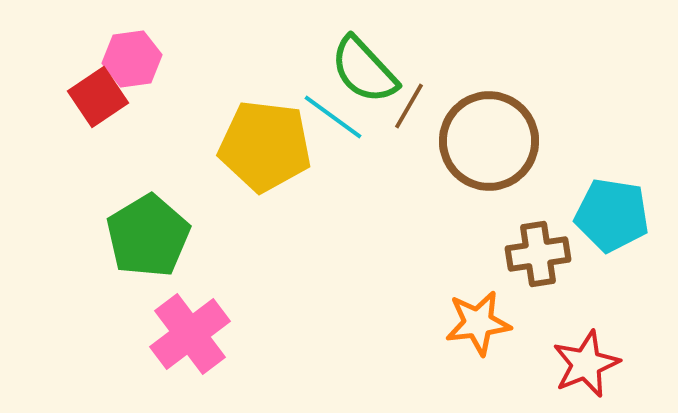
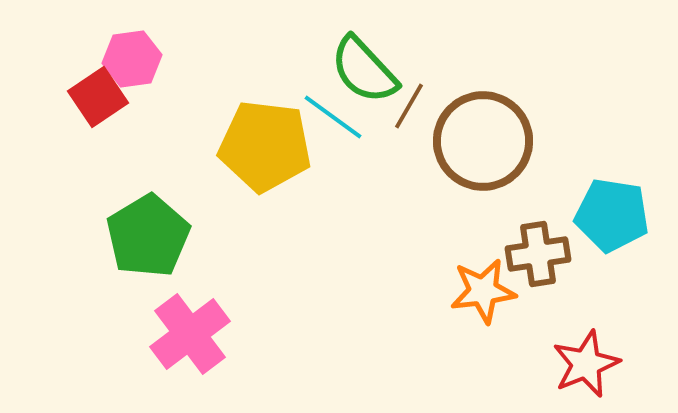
brown circle: moved 6 px left
orange star: moved 5 px right, 32 px up
